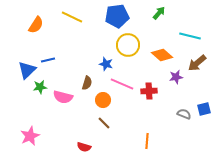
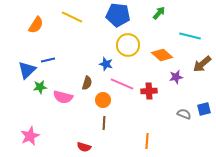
blue pentagon: moved 1 px right, 1 px up; rotated 15 degrees clockwise
brown arrow: moved 5 px right, 1 px down
brown line: rotated 48 degrees clockwise
